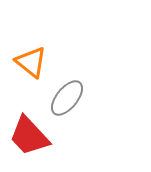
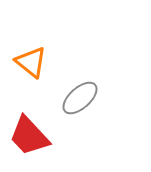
gray ellipse: moved 13 px right; rotated 9 degrees clockwise
